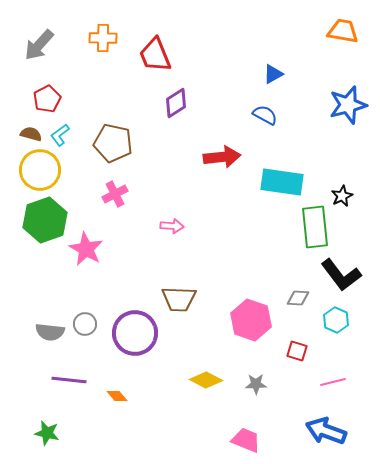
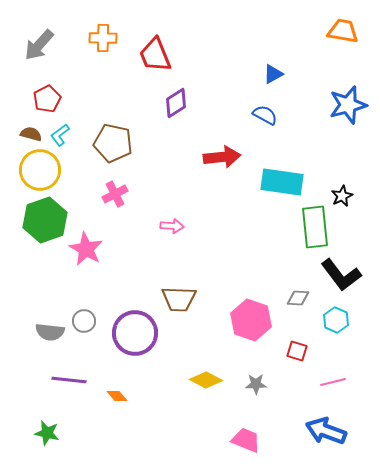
gray circle: moved 1 px left, 3 px up
